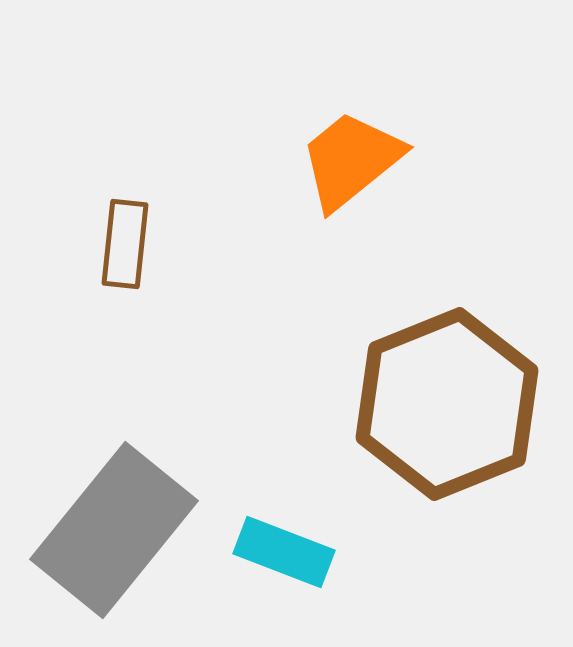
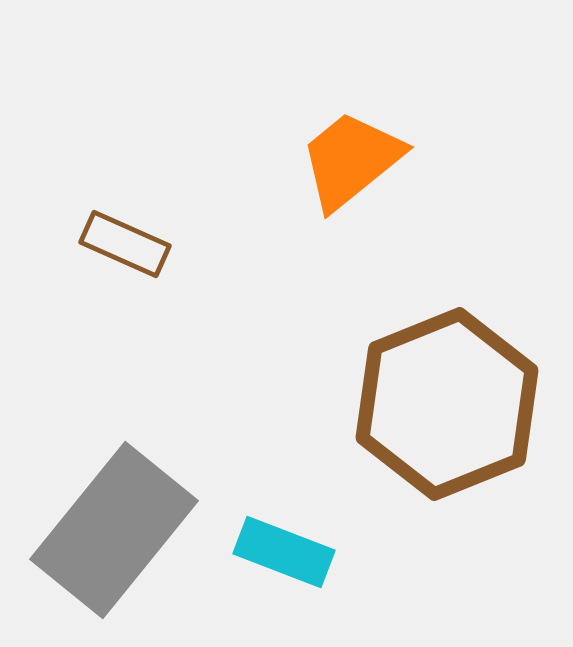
brown rectangle: rotated 72 degrees counterclockwise
